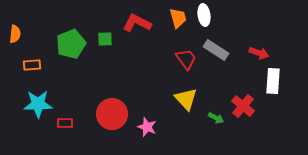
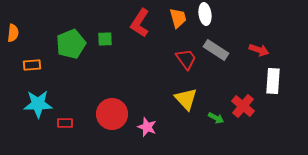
white ellipse: moved 1 px right, 1 px up
red L-shape: moved 3 px right; rotated 84 degrees counterclockwise
orange semicircle: moved 2 px left, 1 px up
red arrow: moved 3 px up
